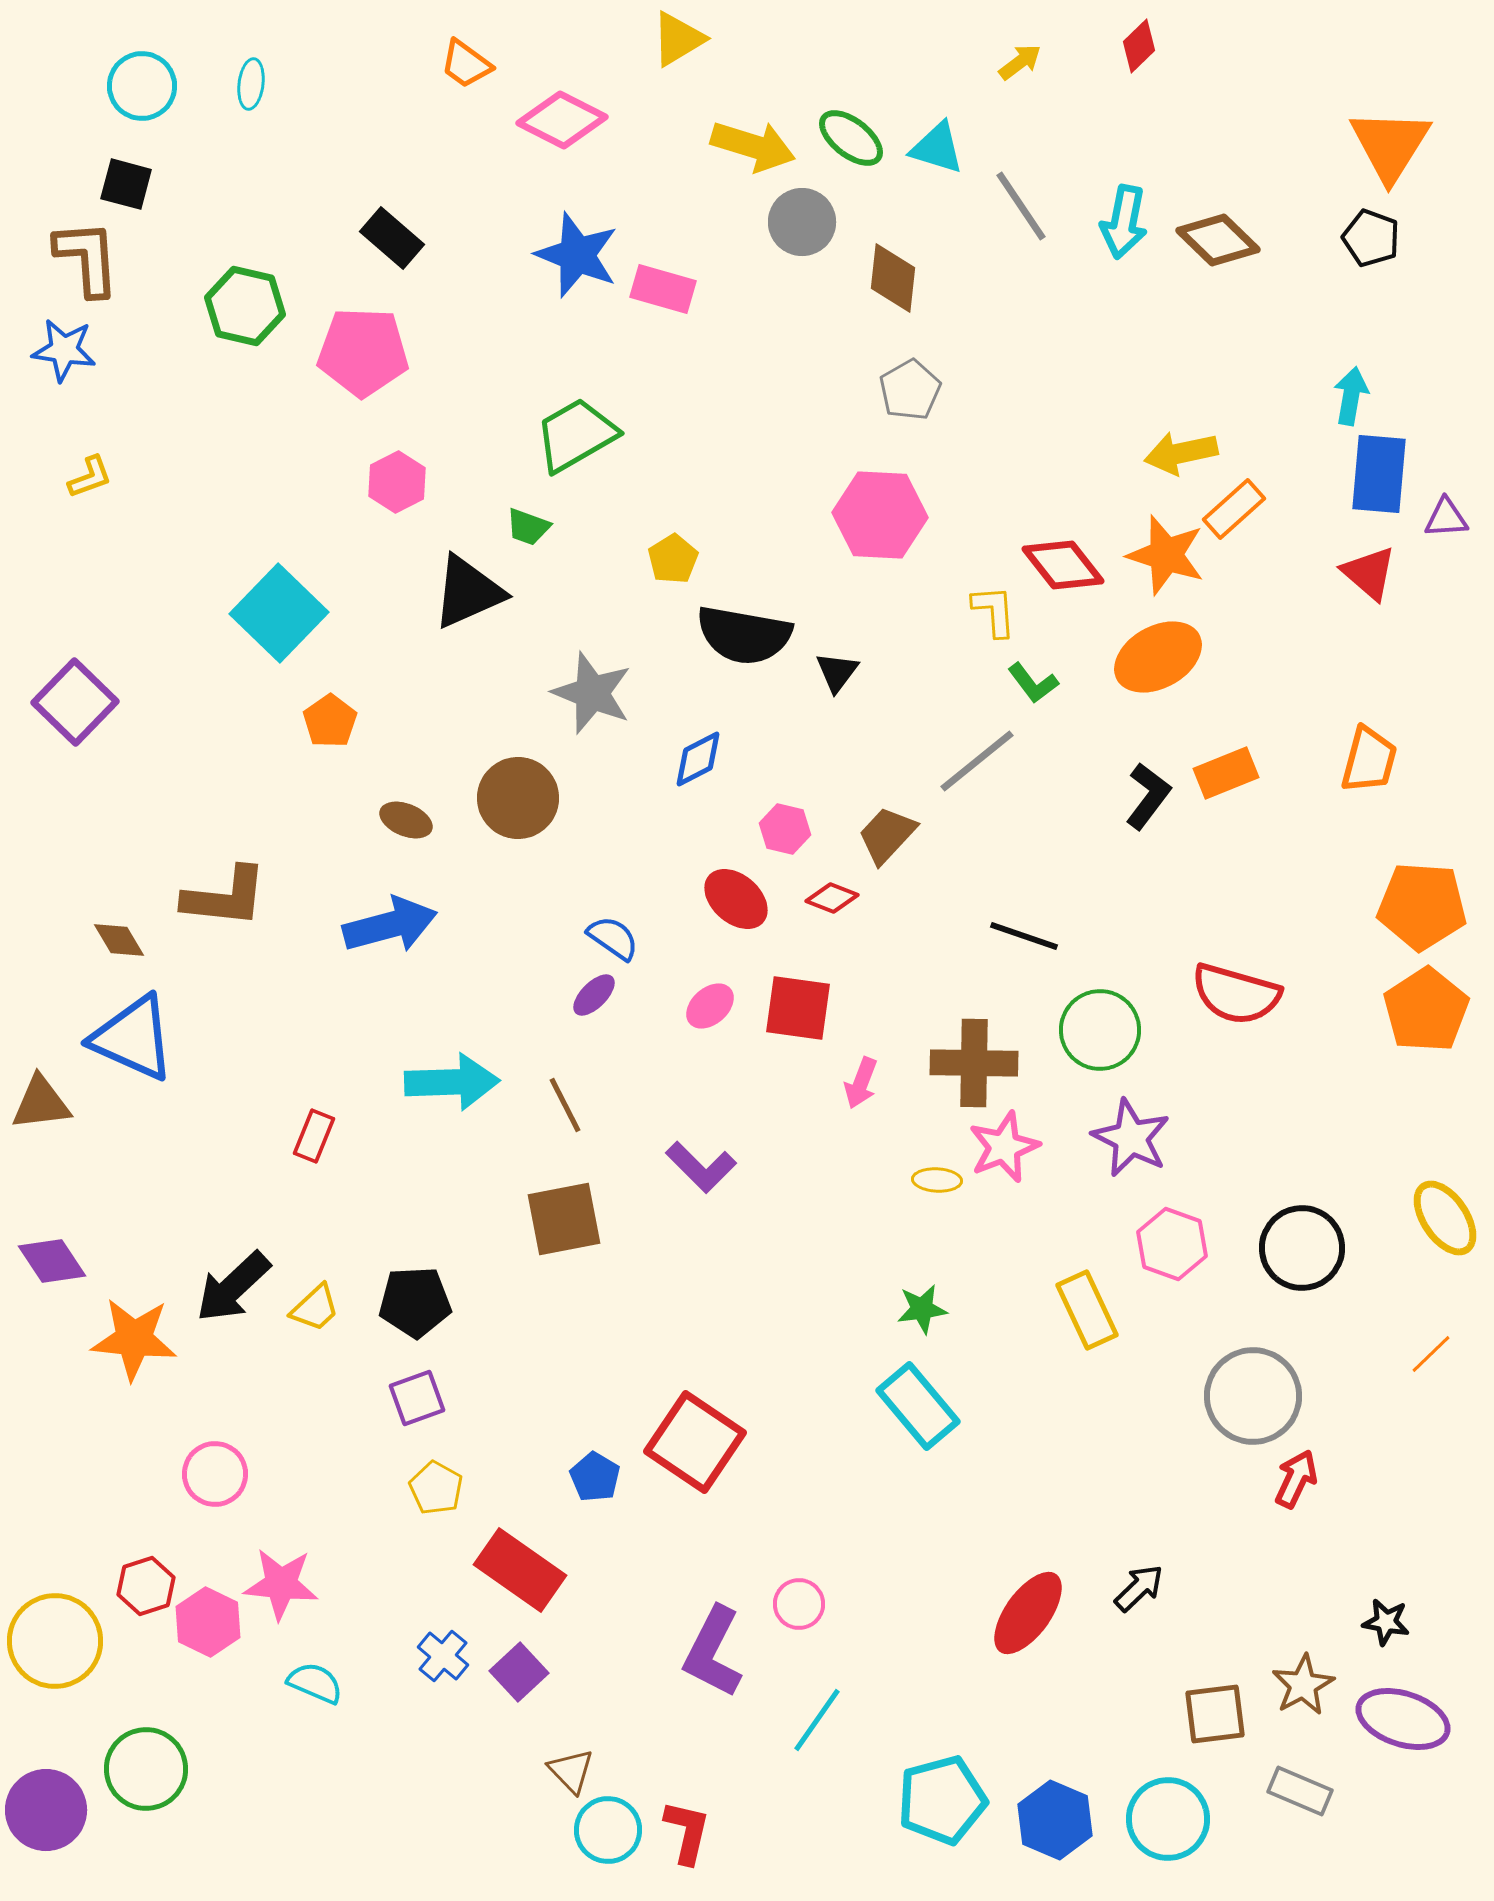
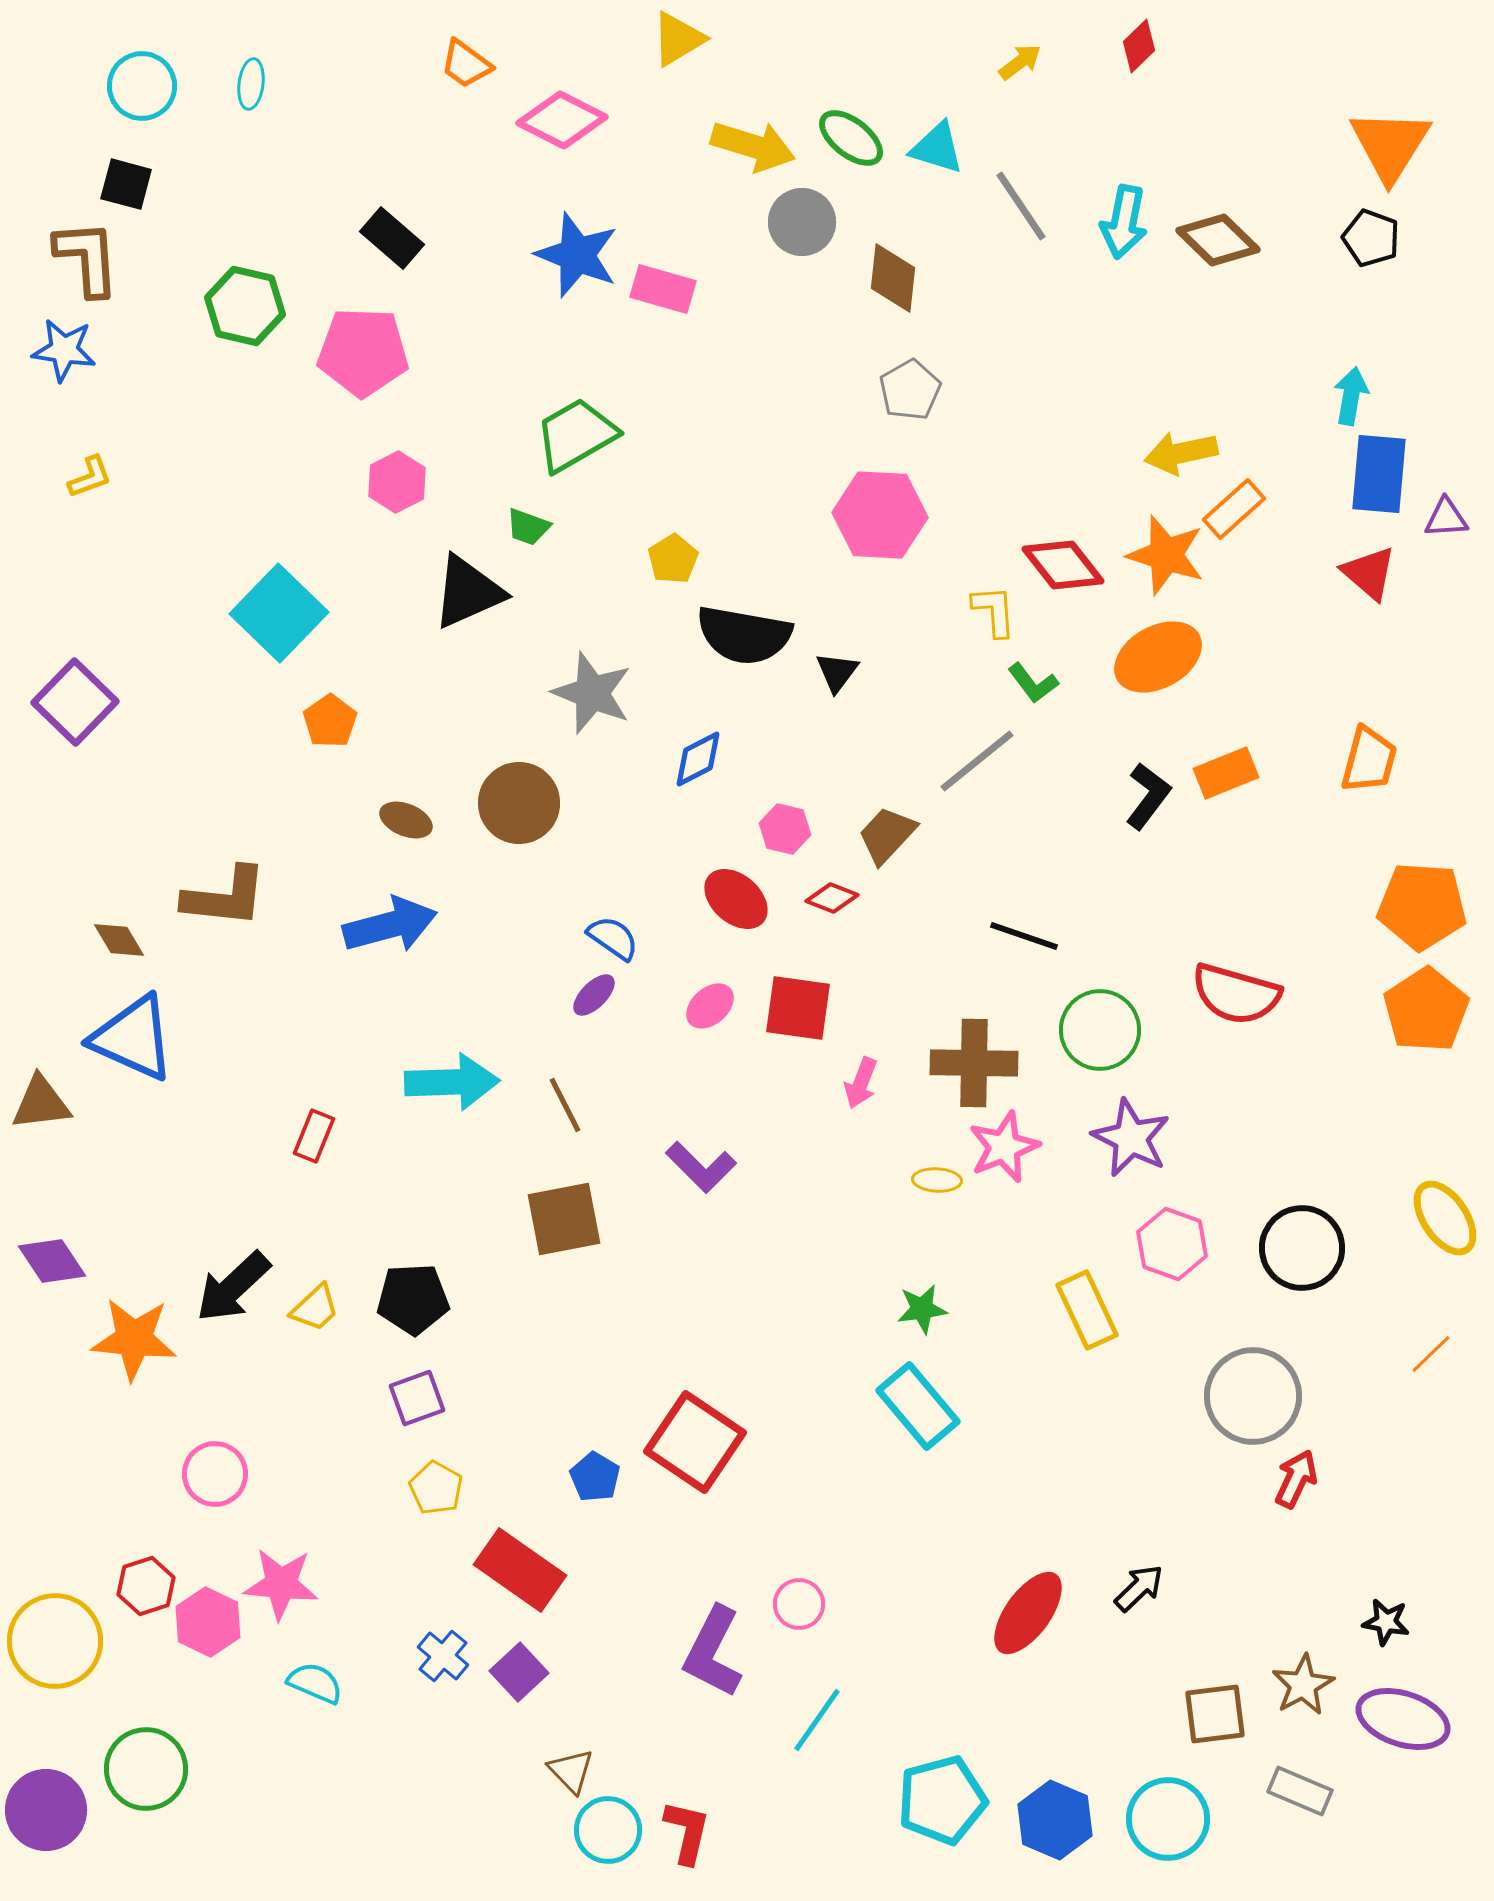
brown circle at (518, 798): moved 1 px right, 5 px down
black pentagon at (415, 1302): moved 2 px left, 3 px up
